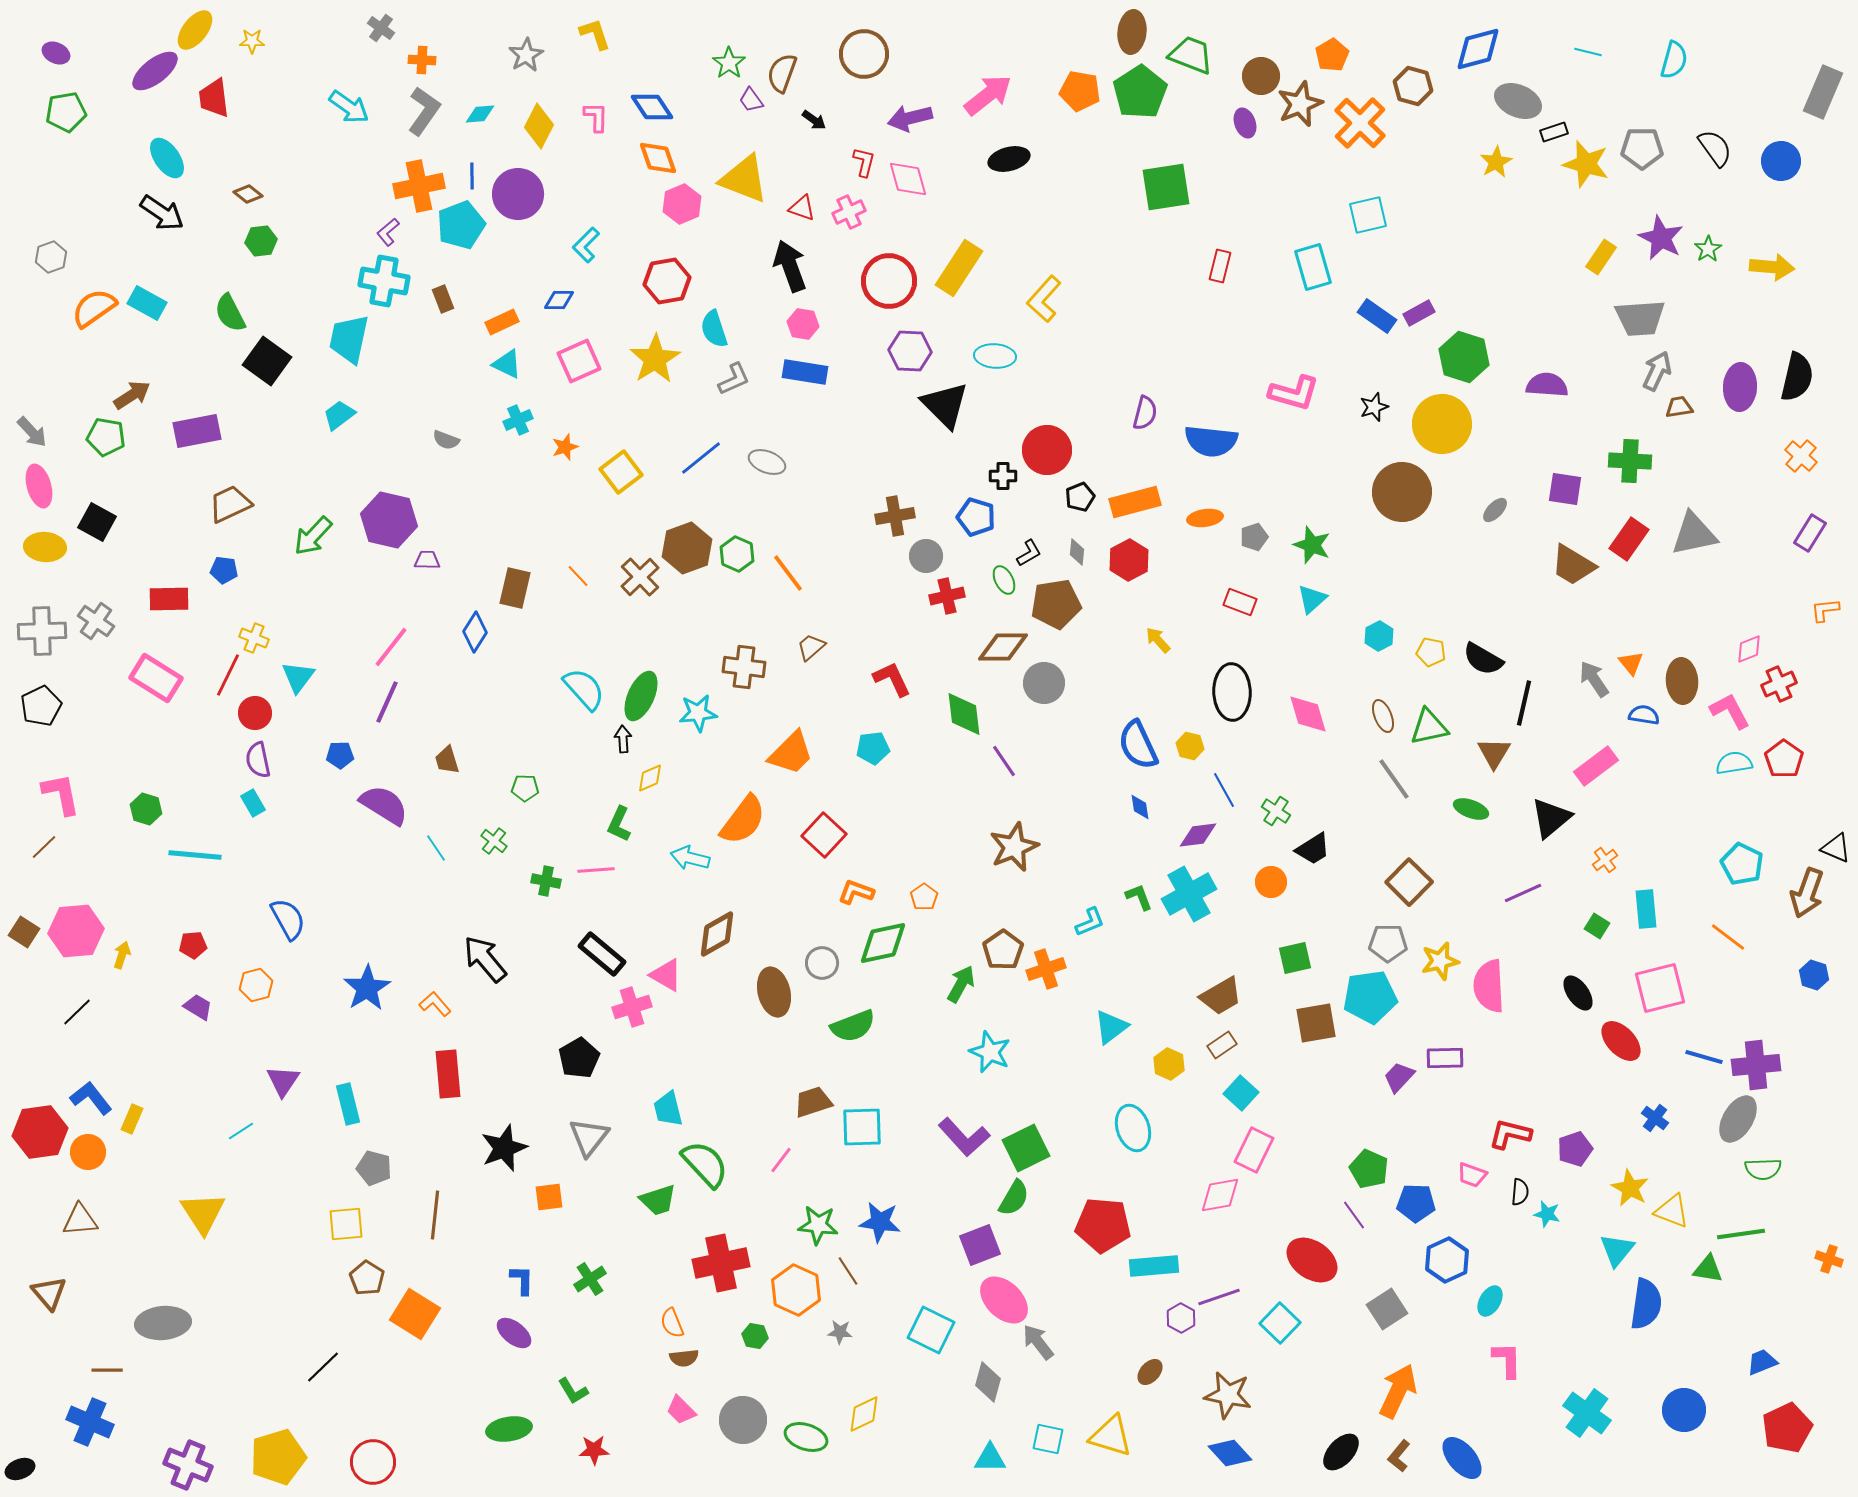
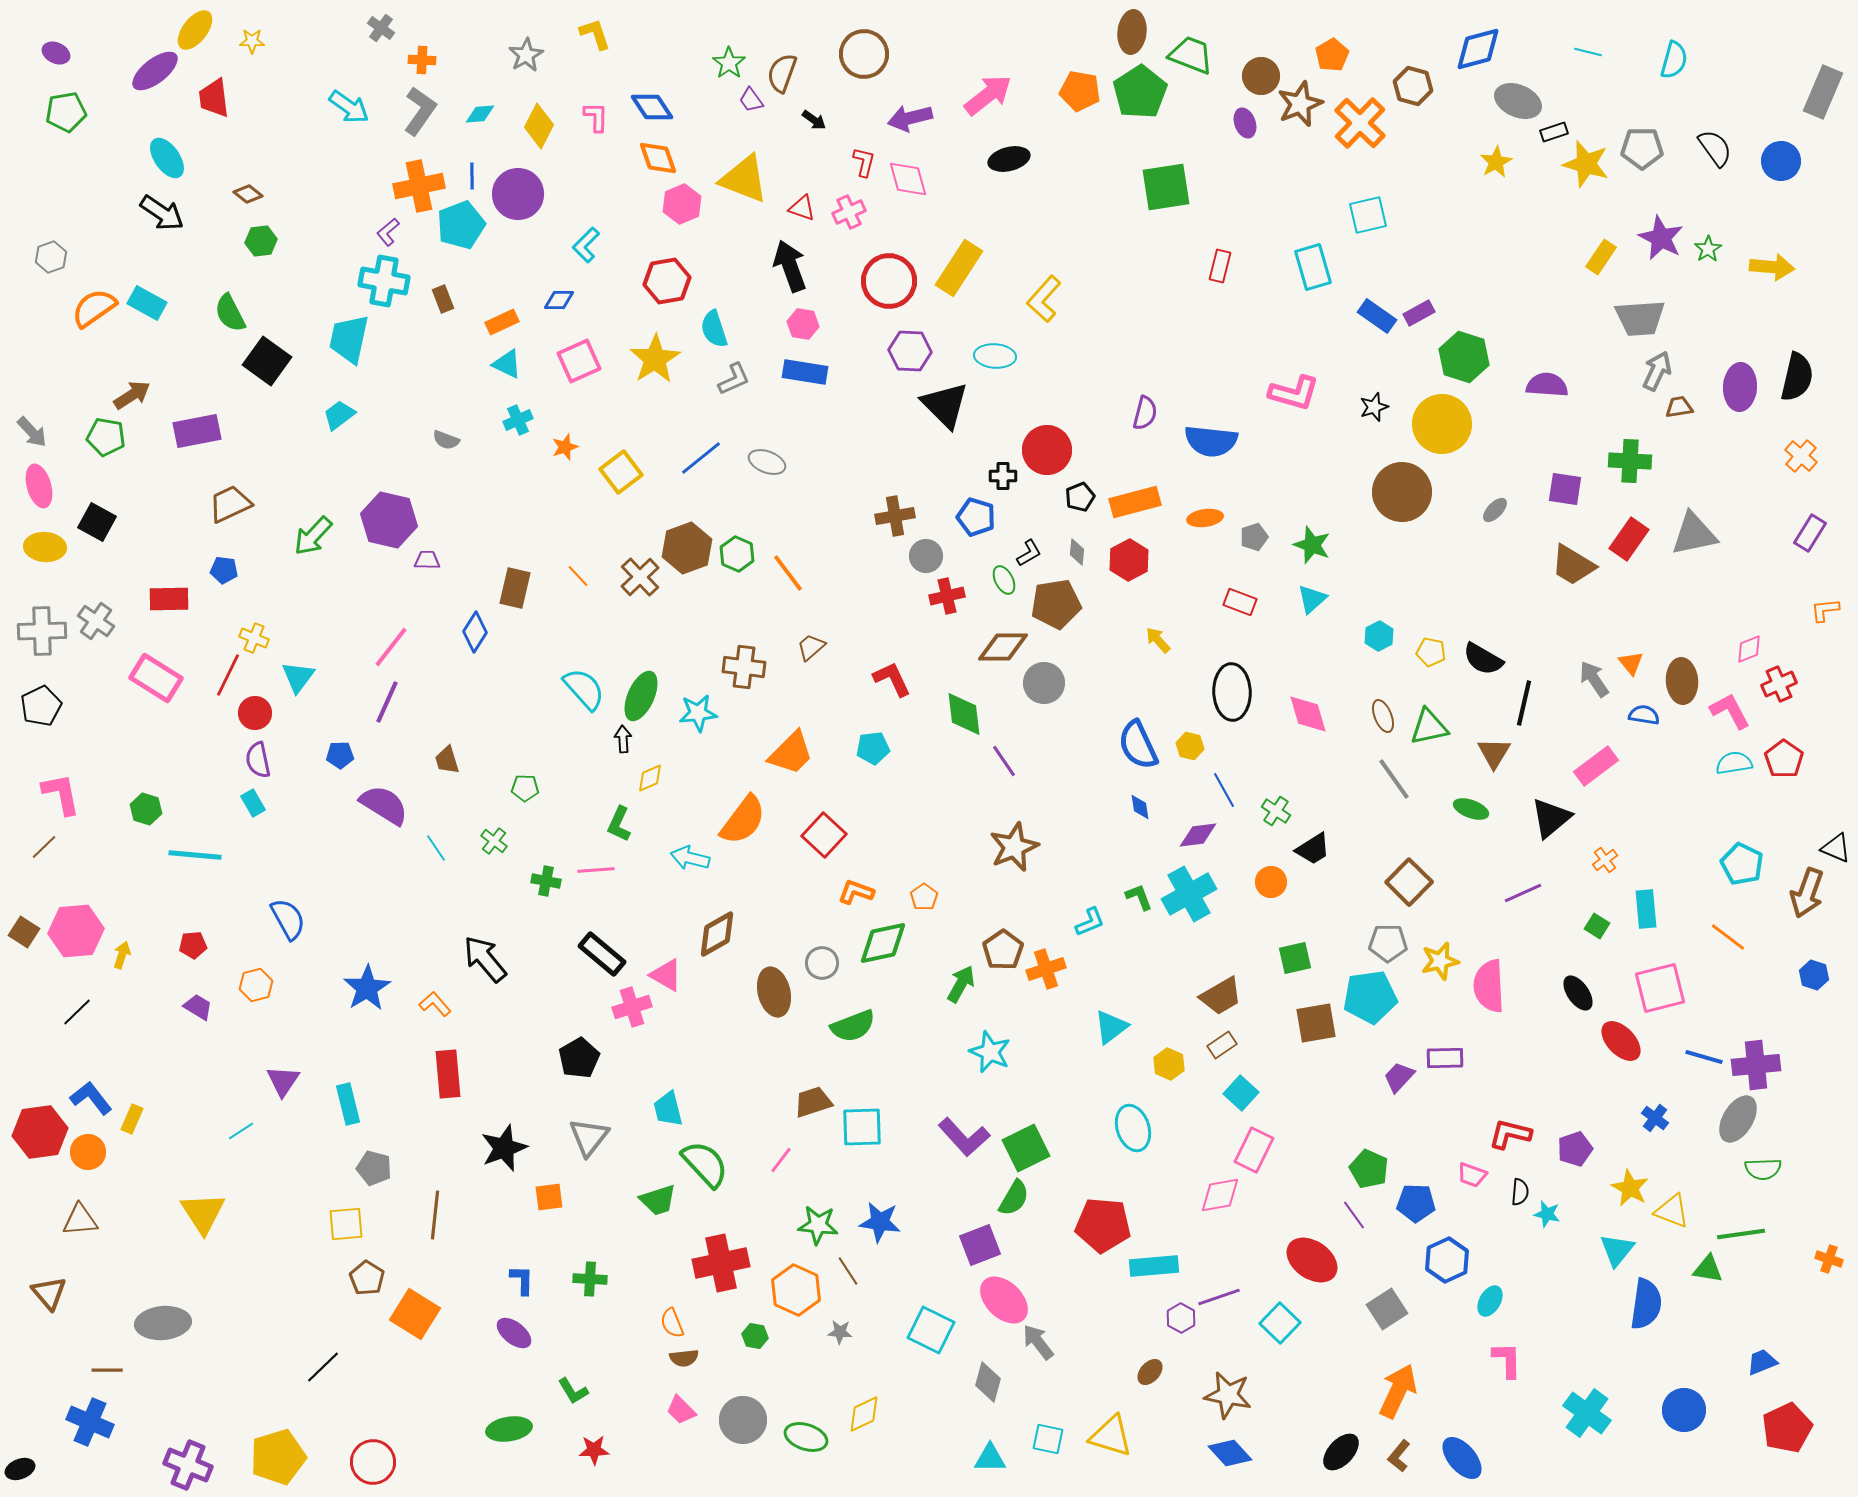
gray L-shape at (424, 111): moved 4 px left
green cross at (590, 1279): rotated 36 degrees clockwise
